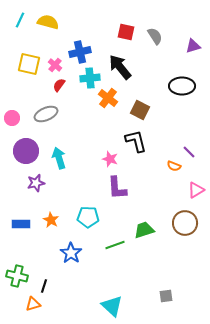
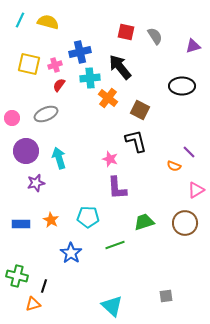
pink cross: rotated 32 degrees clockwise
green trapezoid: moved 8 px up
